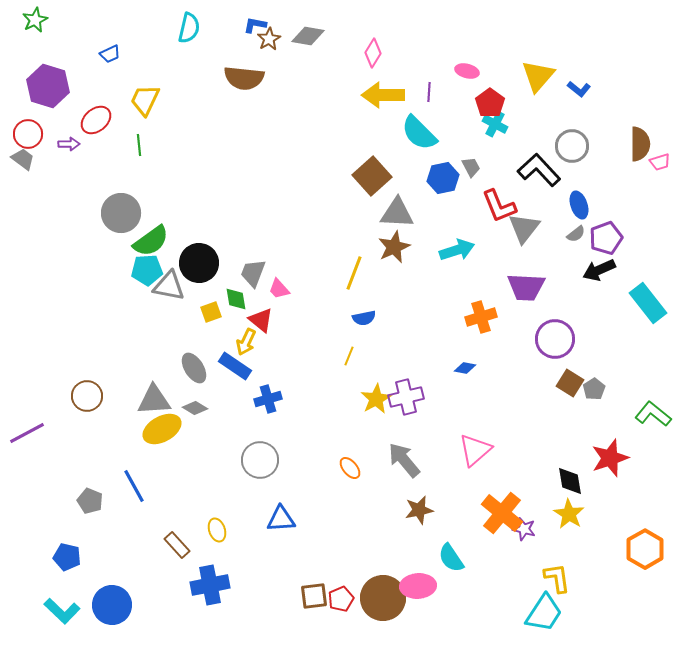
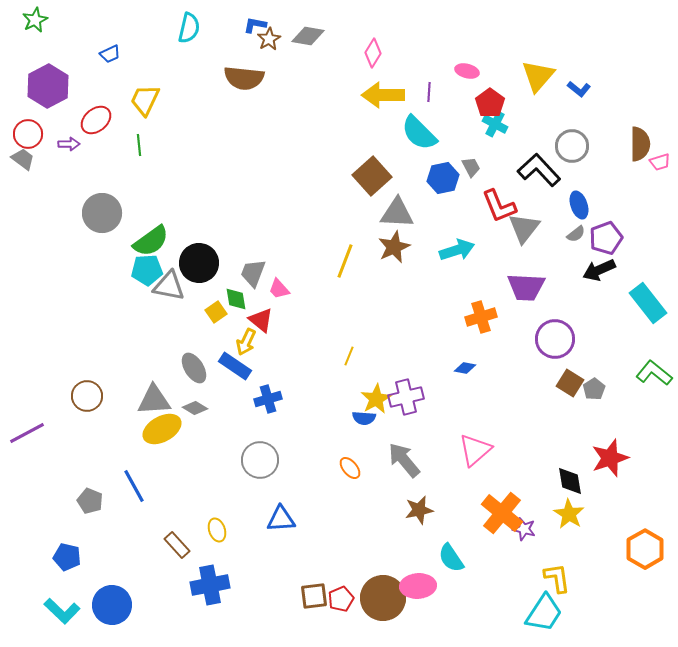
purple hexagon at (48, 86): rotated 15 degrees clockwise
gray circle at (121, 213): moved 19 px left
yellow line at (354, 273): moved 9 px left, 12 px up
yellow square at (211, 312): moved 5 px right; rotated 15 degrees counterclockwise
blue semicircle at (364, 318): moved 100 px down; rotated 15 degrees clockwise
green L-shape at (653, 414): moved 1 px right, 41 px up
